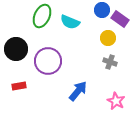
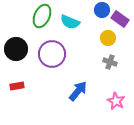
purple circle: moved 4 px right, 7 px up
red rectangle: moved 2 px left
